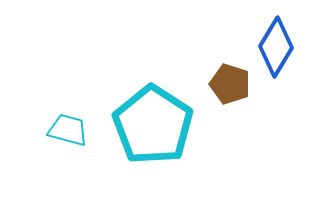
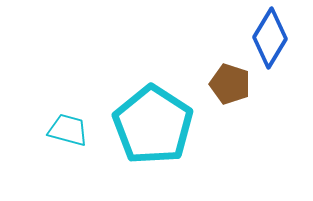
blue diamond: moved 6 px left, 9 px up
